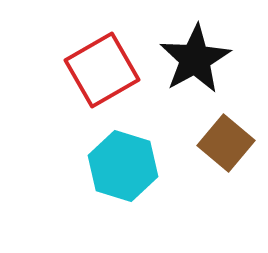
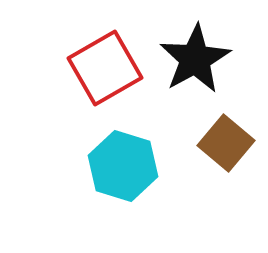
red square: moved 3 px right, 2 px up
